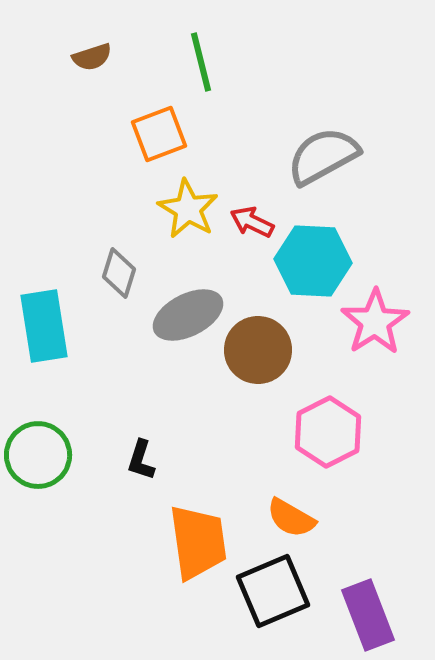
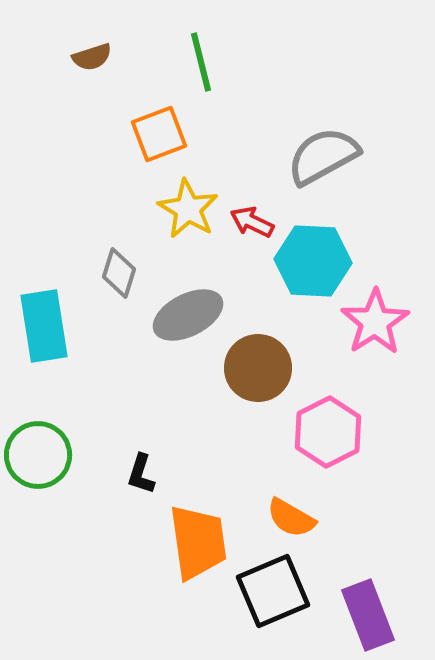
brown circle: moved 18 px down
black L-shape: moved 14 px down
